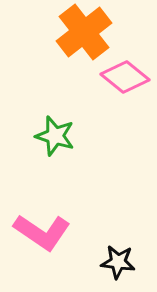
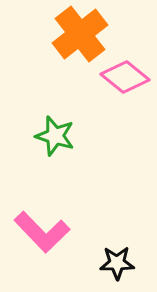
orange cross: moved 4 px left, 2 px down
pink L-shape: rotated 12 degrees clockwise
black star: moved 1 px left, 1 px down; rotated 8 degrees counterclockwise
